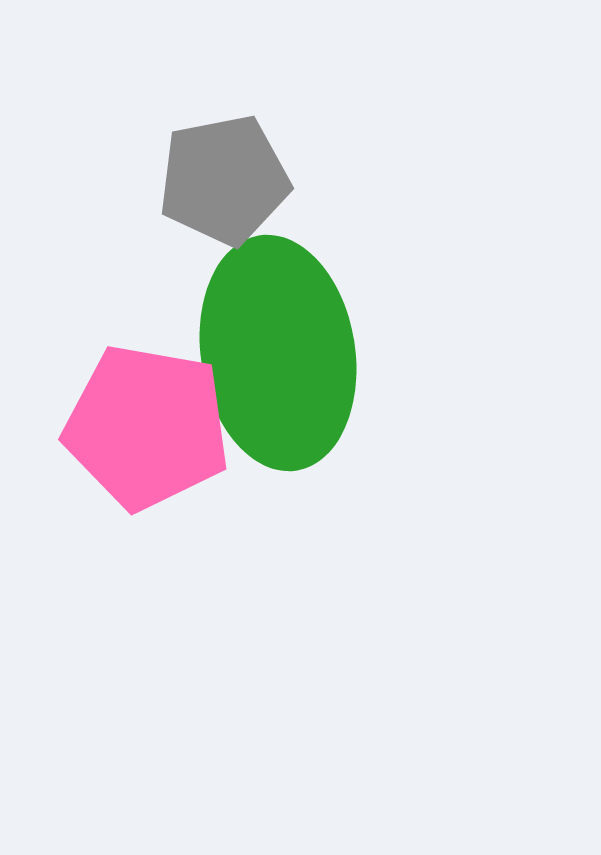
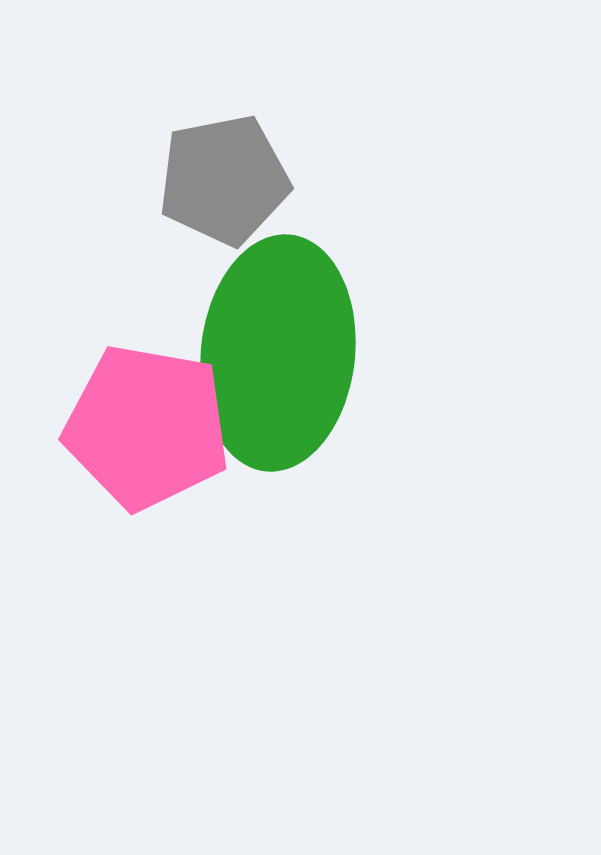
green ellipse: rotated 15 degrees clockwise
